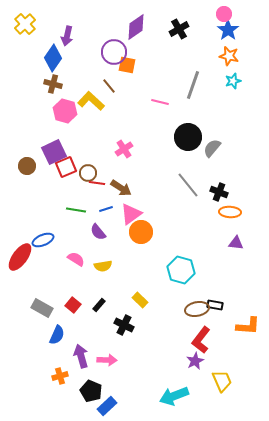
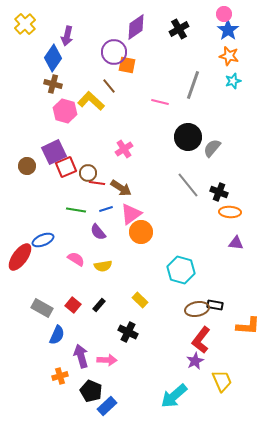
black cross at (124, 325): moved 4 px right, 7 px down
cyan arrow at (174, 396): rotated 20 degrees counterclockwise
